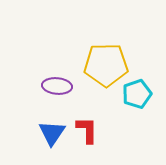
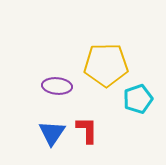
cyan pentagon: moved 1 px right, 5 px down
